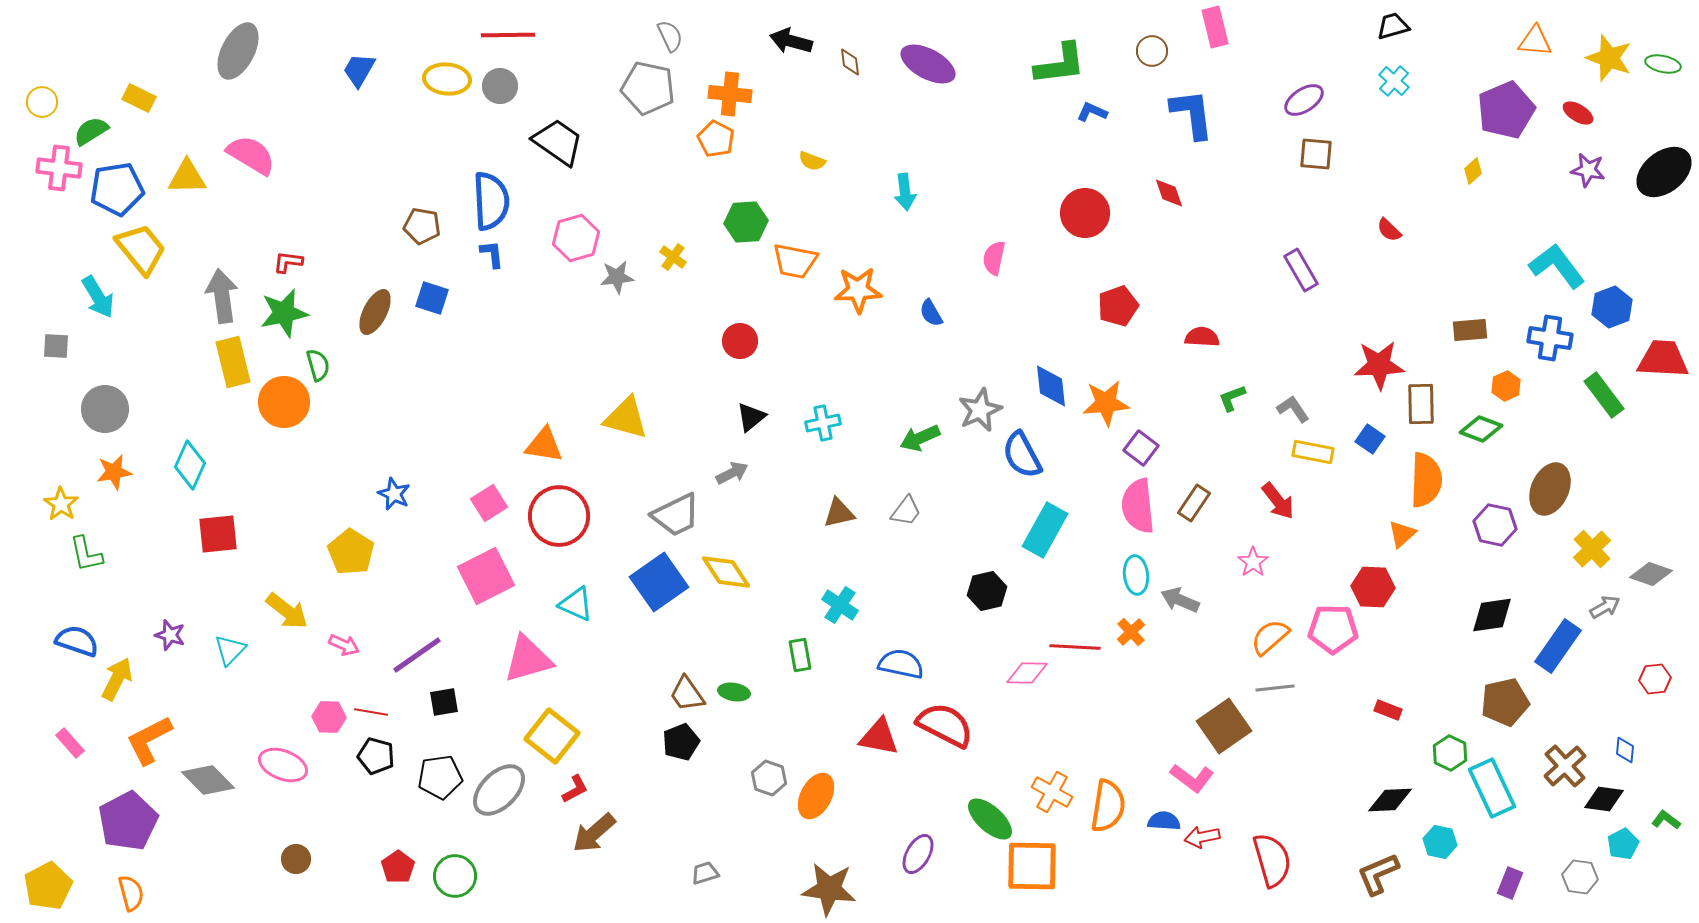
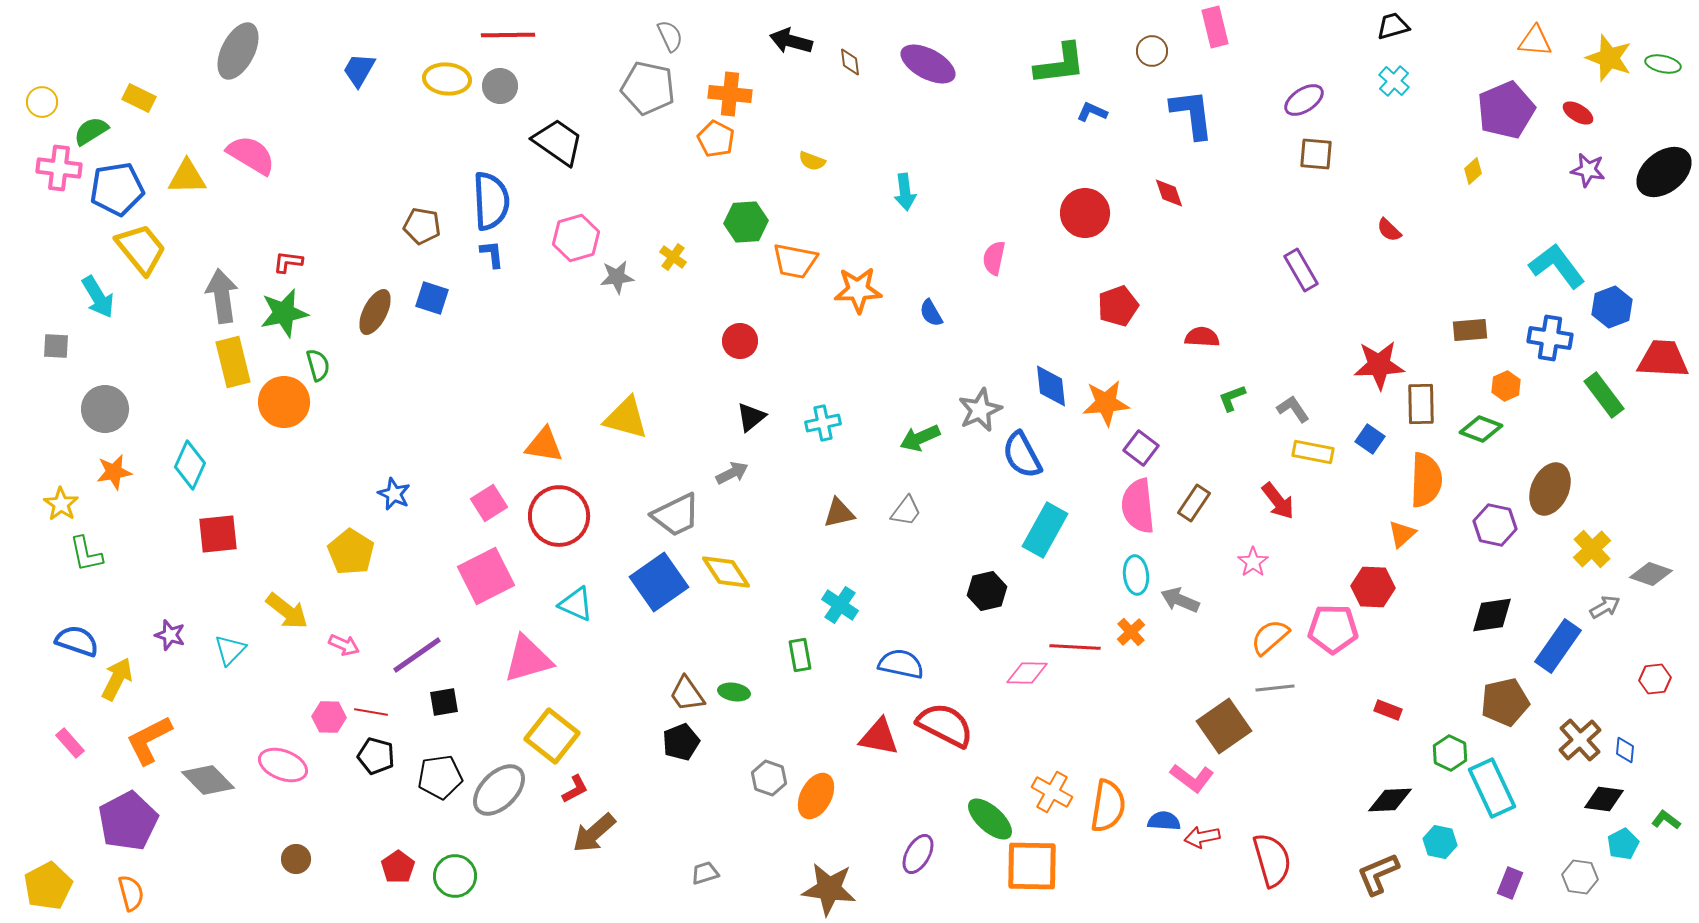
brown cross at (1565, 766): moved 15 px right, 26 px up
